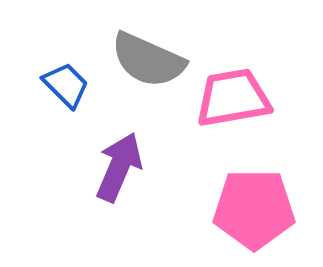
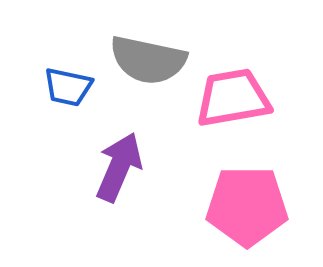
gray semicircle: rotated 12 degrees counterclockwise
blue trapezoid: moved 2 px right, 2 px down; rotated 147 degrees clockwise
pink pentagon: moved 7 px left, 3 px up
